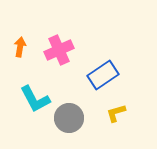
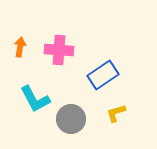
pink cross: rotated 28 degrees clockwise
gray circle: moved 2 px right, 1 px down
